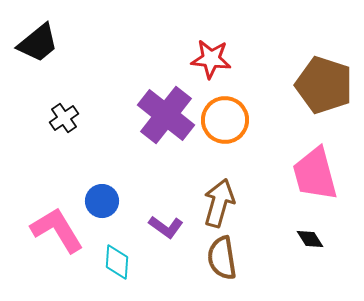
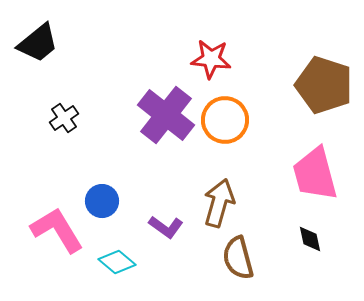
black diamond: rotated 20 degrees clockwise
brown semicircle: moved 16 px right; rotated 6 degrees counterclockwise
cyan diamond: rotated 54 degrees counterclockwise
